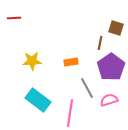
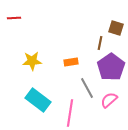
pink semicircle: rotated 24 degrees counterclockwise
